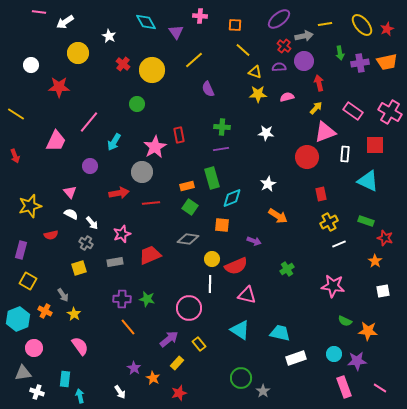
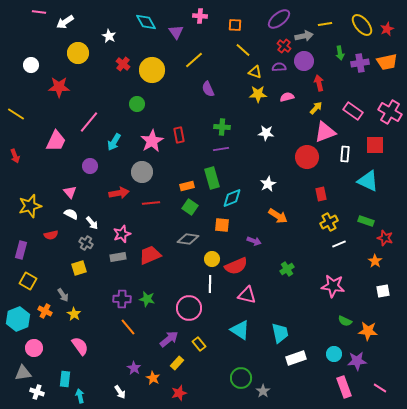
pink star at (155, 147): moved 3 px left, 6 px up
gray rectangle at (115, 262): moved 3 px right, 5 px up
cyan trapezoid at (280, 333): rotated 65 degrees clockwise
